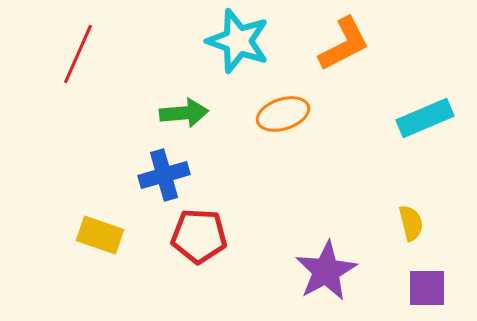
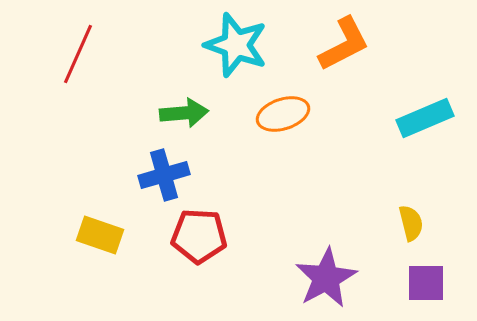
cyan star: moved 2 px left, 4 px down
purple star: moved 7 px down
purple square: moved 1 px left, 5 px up
